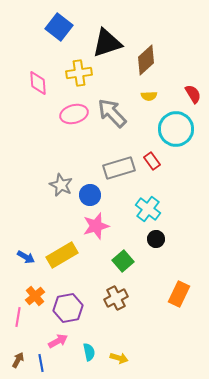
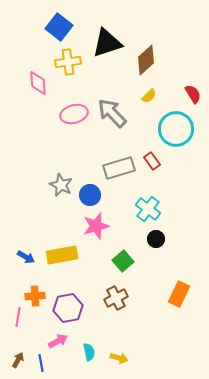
yellow cross: moved 11 px left, 11 px up
yellow semicircle: rotated 42 degrees counterclockwise
yellow rectangle: rotated 20 degrees clockwise
orange cross: rotated 36 degrees clockwise
